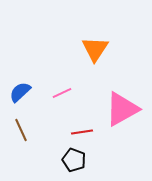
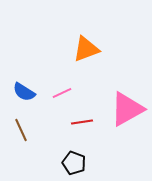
orange triangle: moved 9 px left; rotated 36 degrees clockwise
blue semicircle: moved 4 px right; rotated 105 degrees counterclockwise
pink triangle: moved 5 px right
red line: moved 10 px up
black pentagon: moved 3 px down
